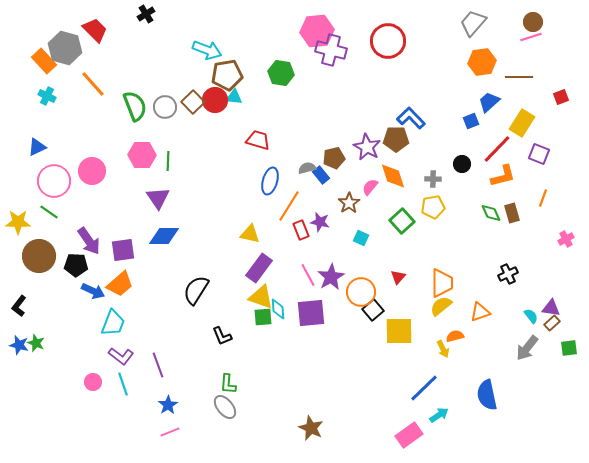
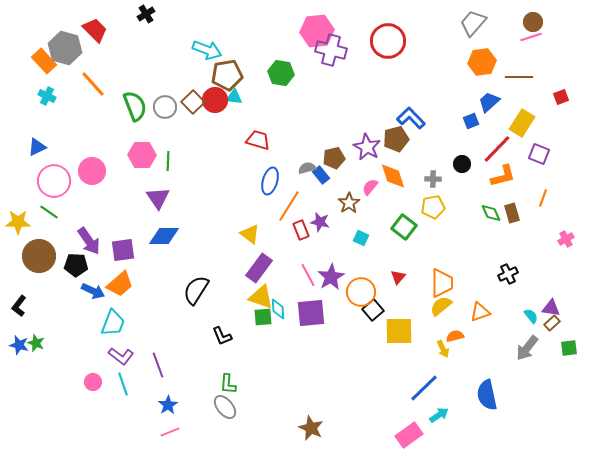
brown pentagon at (396, 139): rotated 15 degrees counterclockwise
green square at (402, 221): moved 2 px right, 6 px down; rotated 10 degrees counterclockwise
yellow triangle at (250, 234): rotated 25 degrees clockwise
